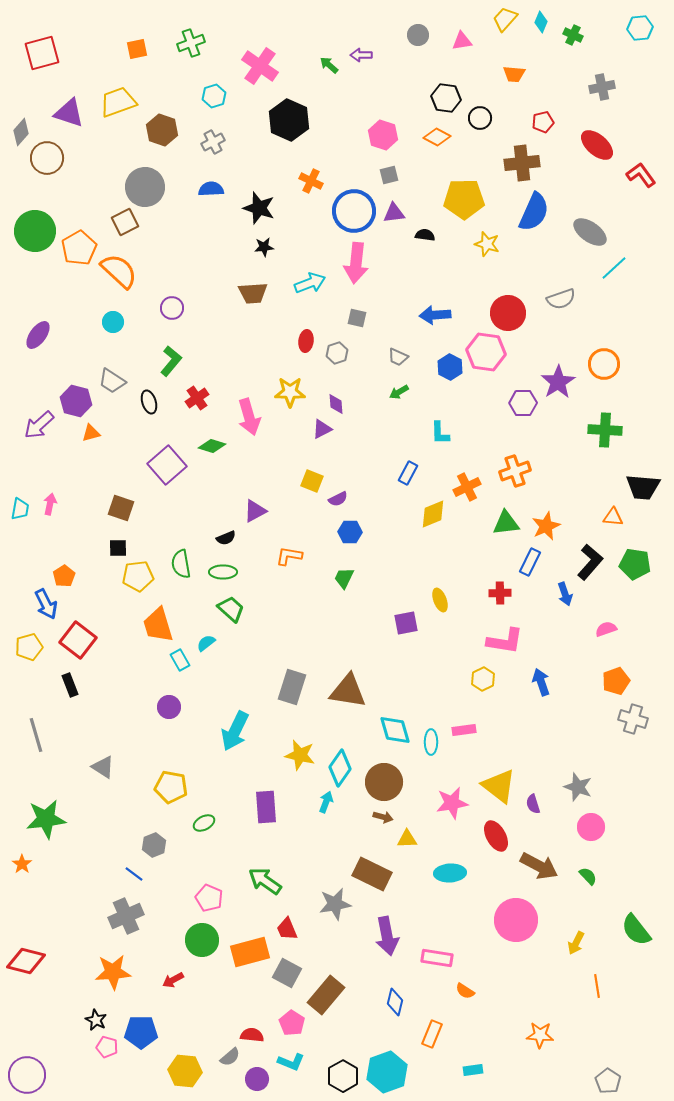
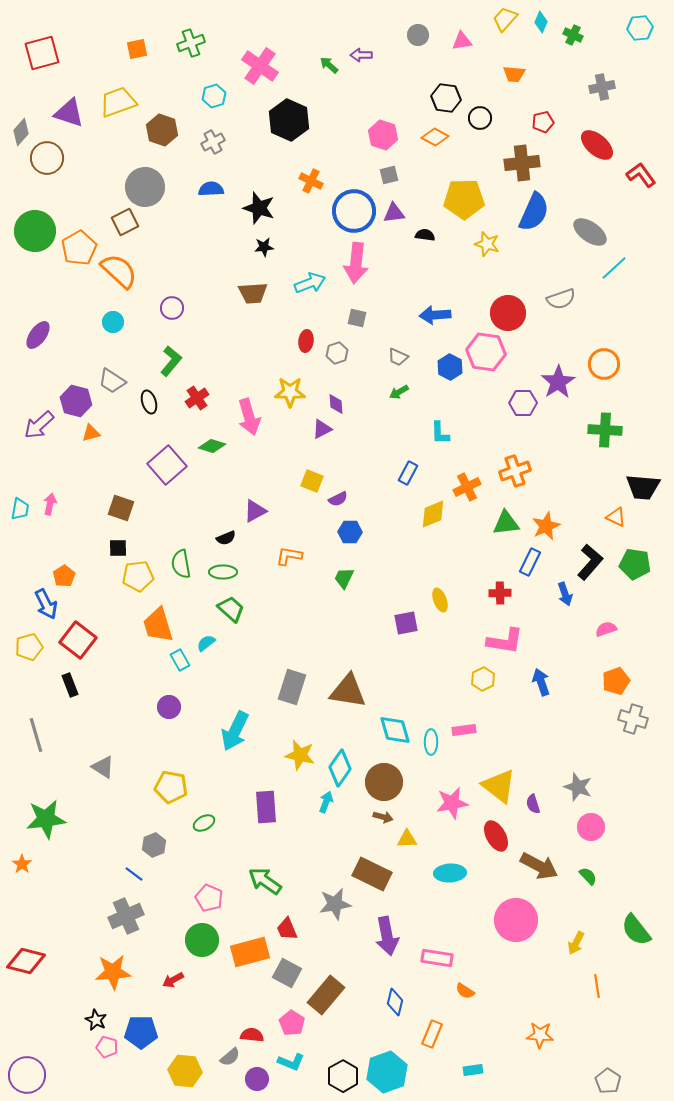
orange diamond at (437, 137): moved 2 px left
orange triangle at (613, 517): moved 3 px right; rotated 20 degrees clockwise
